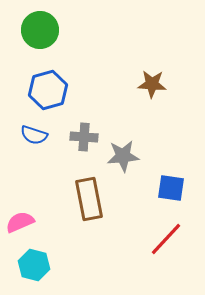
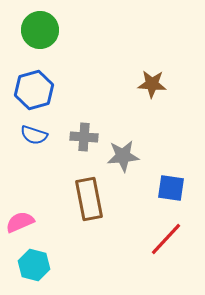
blue hexagon: moved 14 px left
